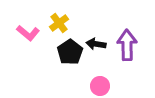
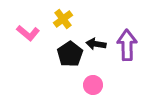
yellow cross: moved 4 px right, 4 px up
black pentagon: moved 2 px down
pink circle: moved 7 px left, 1 px up
